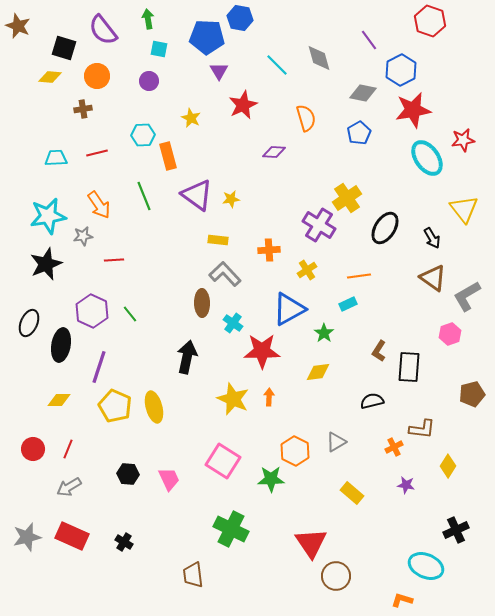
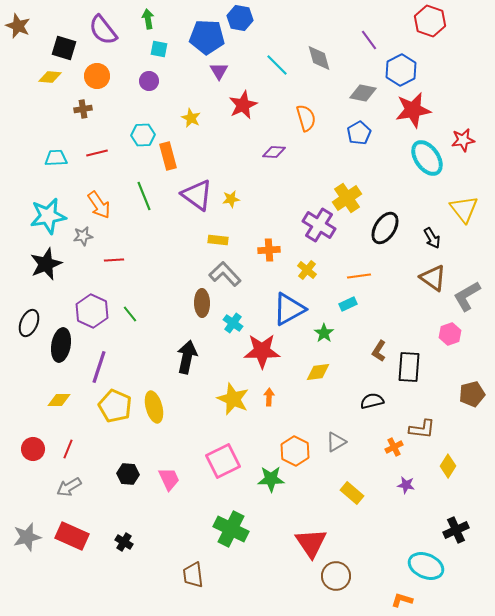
yellow cross at (307, 270): rotated 18 degrees counterclockwise
pink square at (223, 461): rotated 32 degrees clockwise
